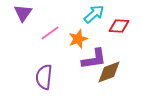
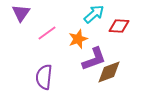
purple triangle: moved 2 px left
pink line: moved 3 px left
purple L-shape: rotated 12 degrees counterclockwise
